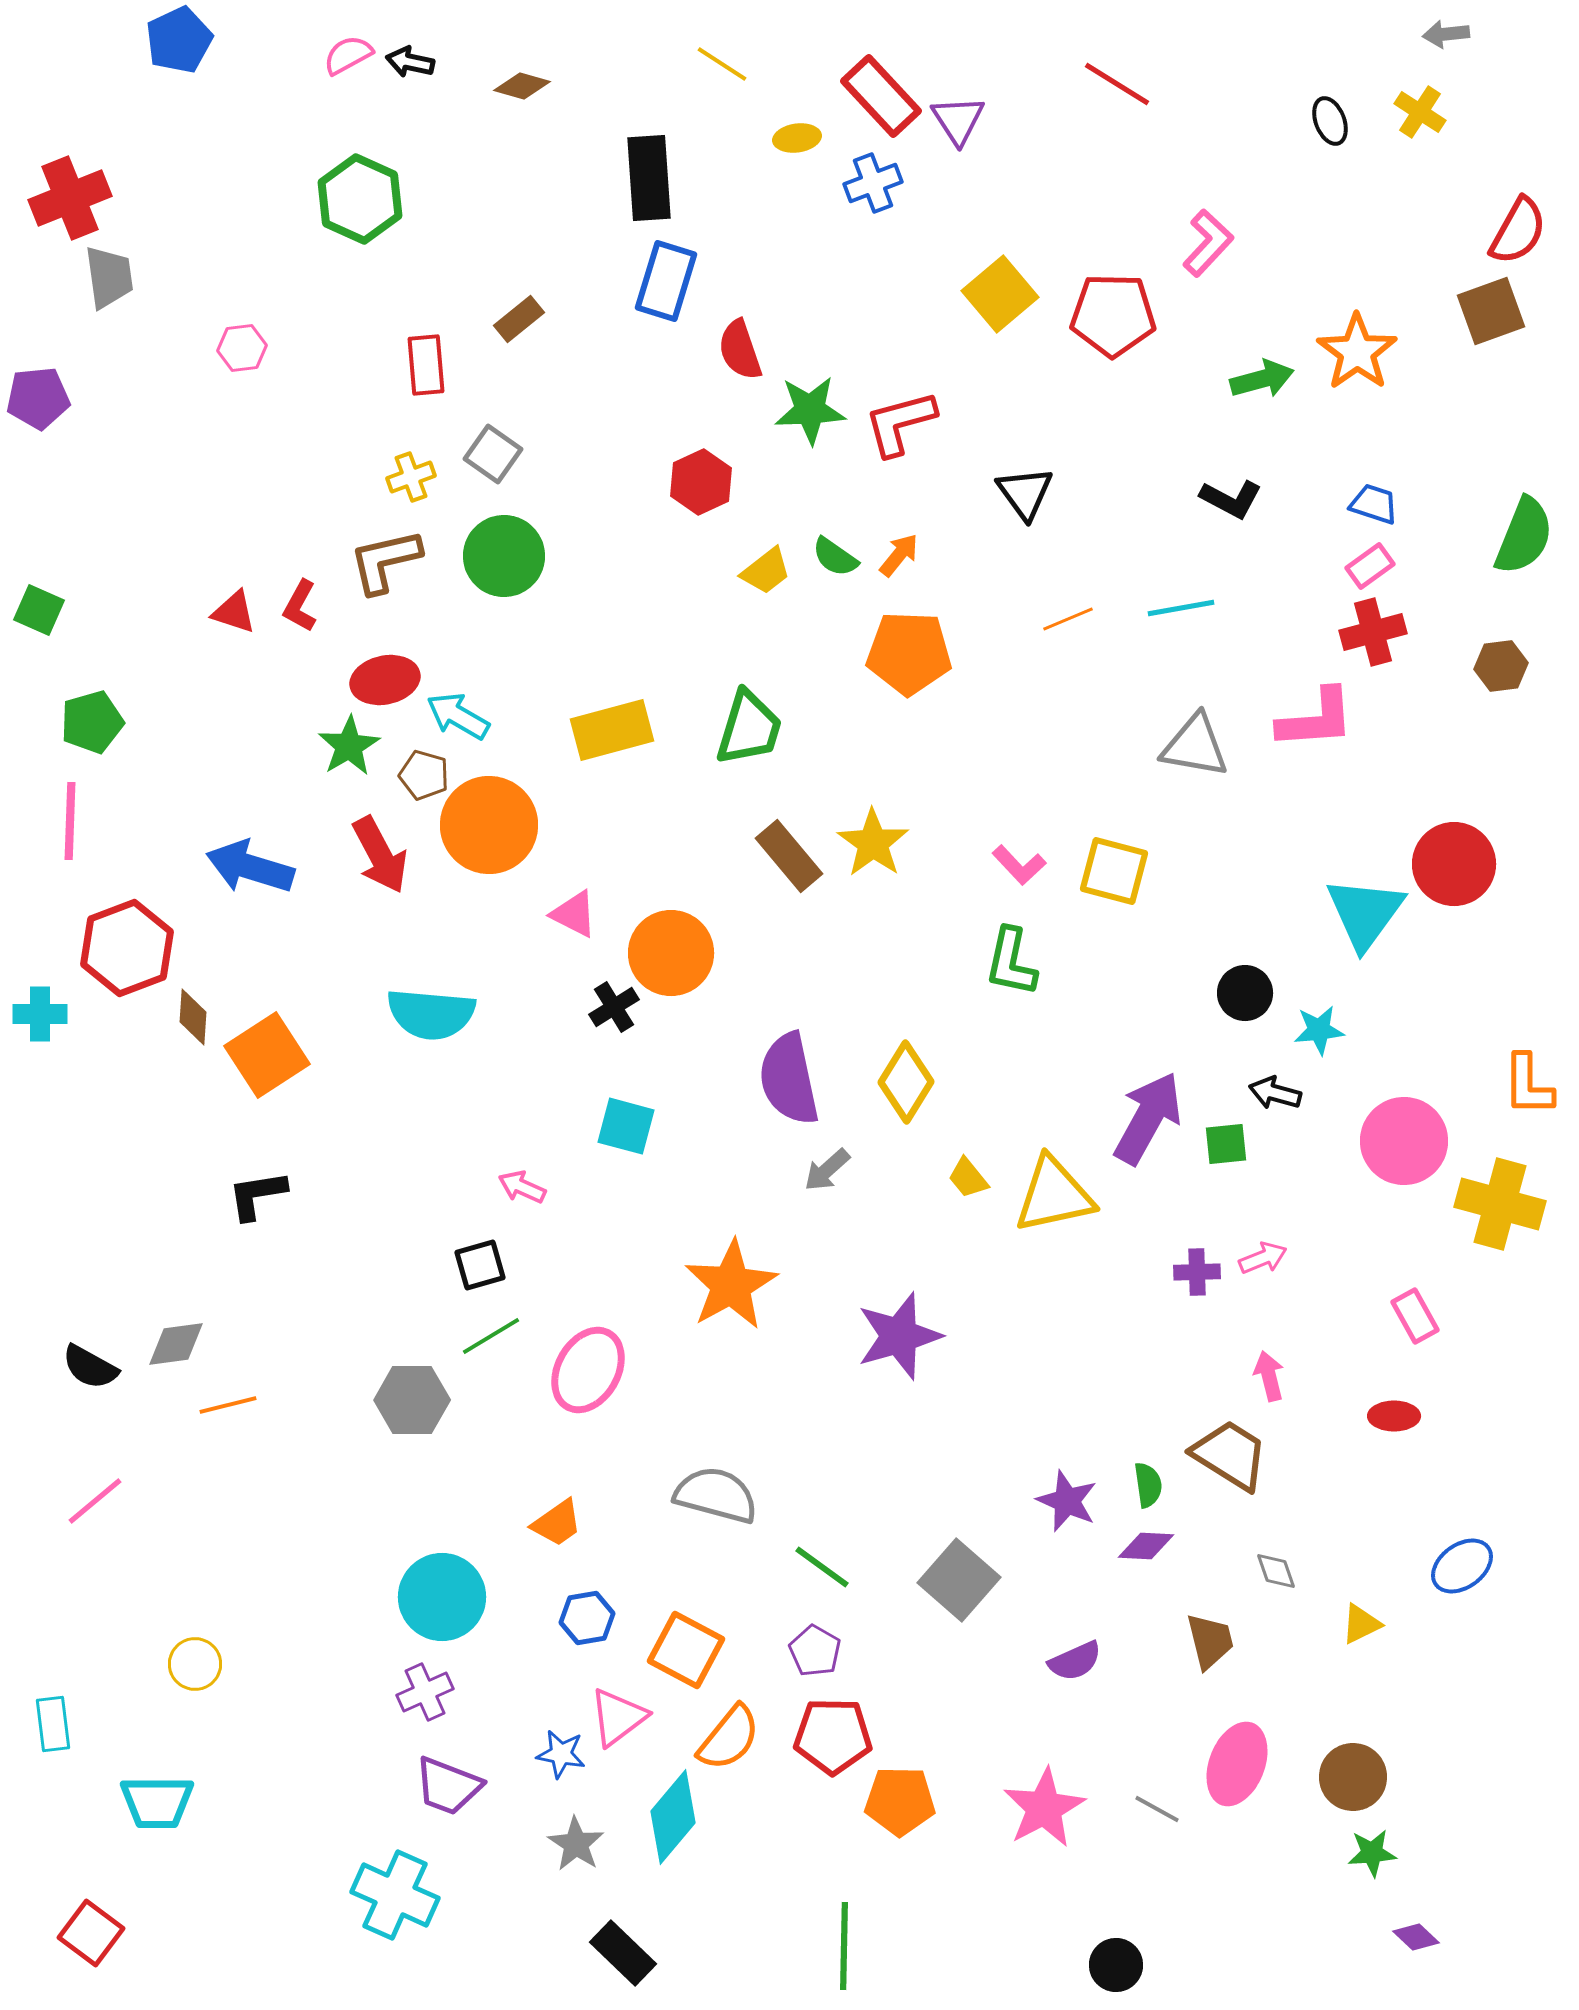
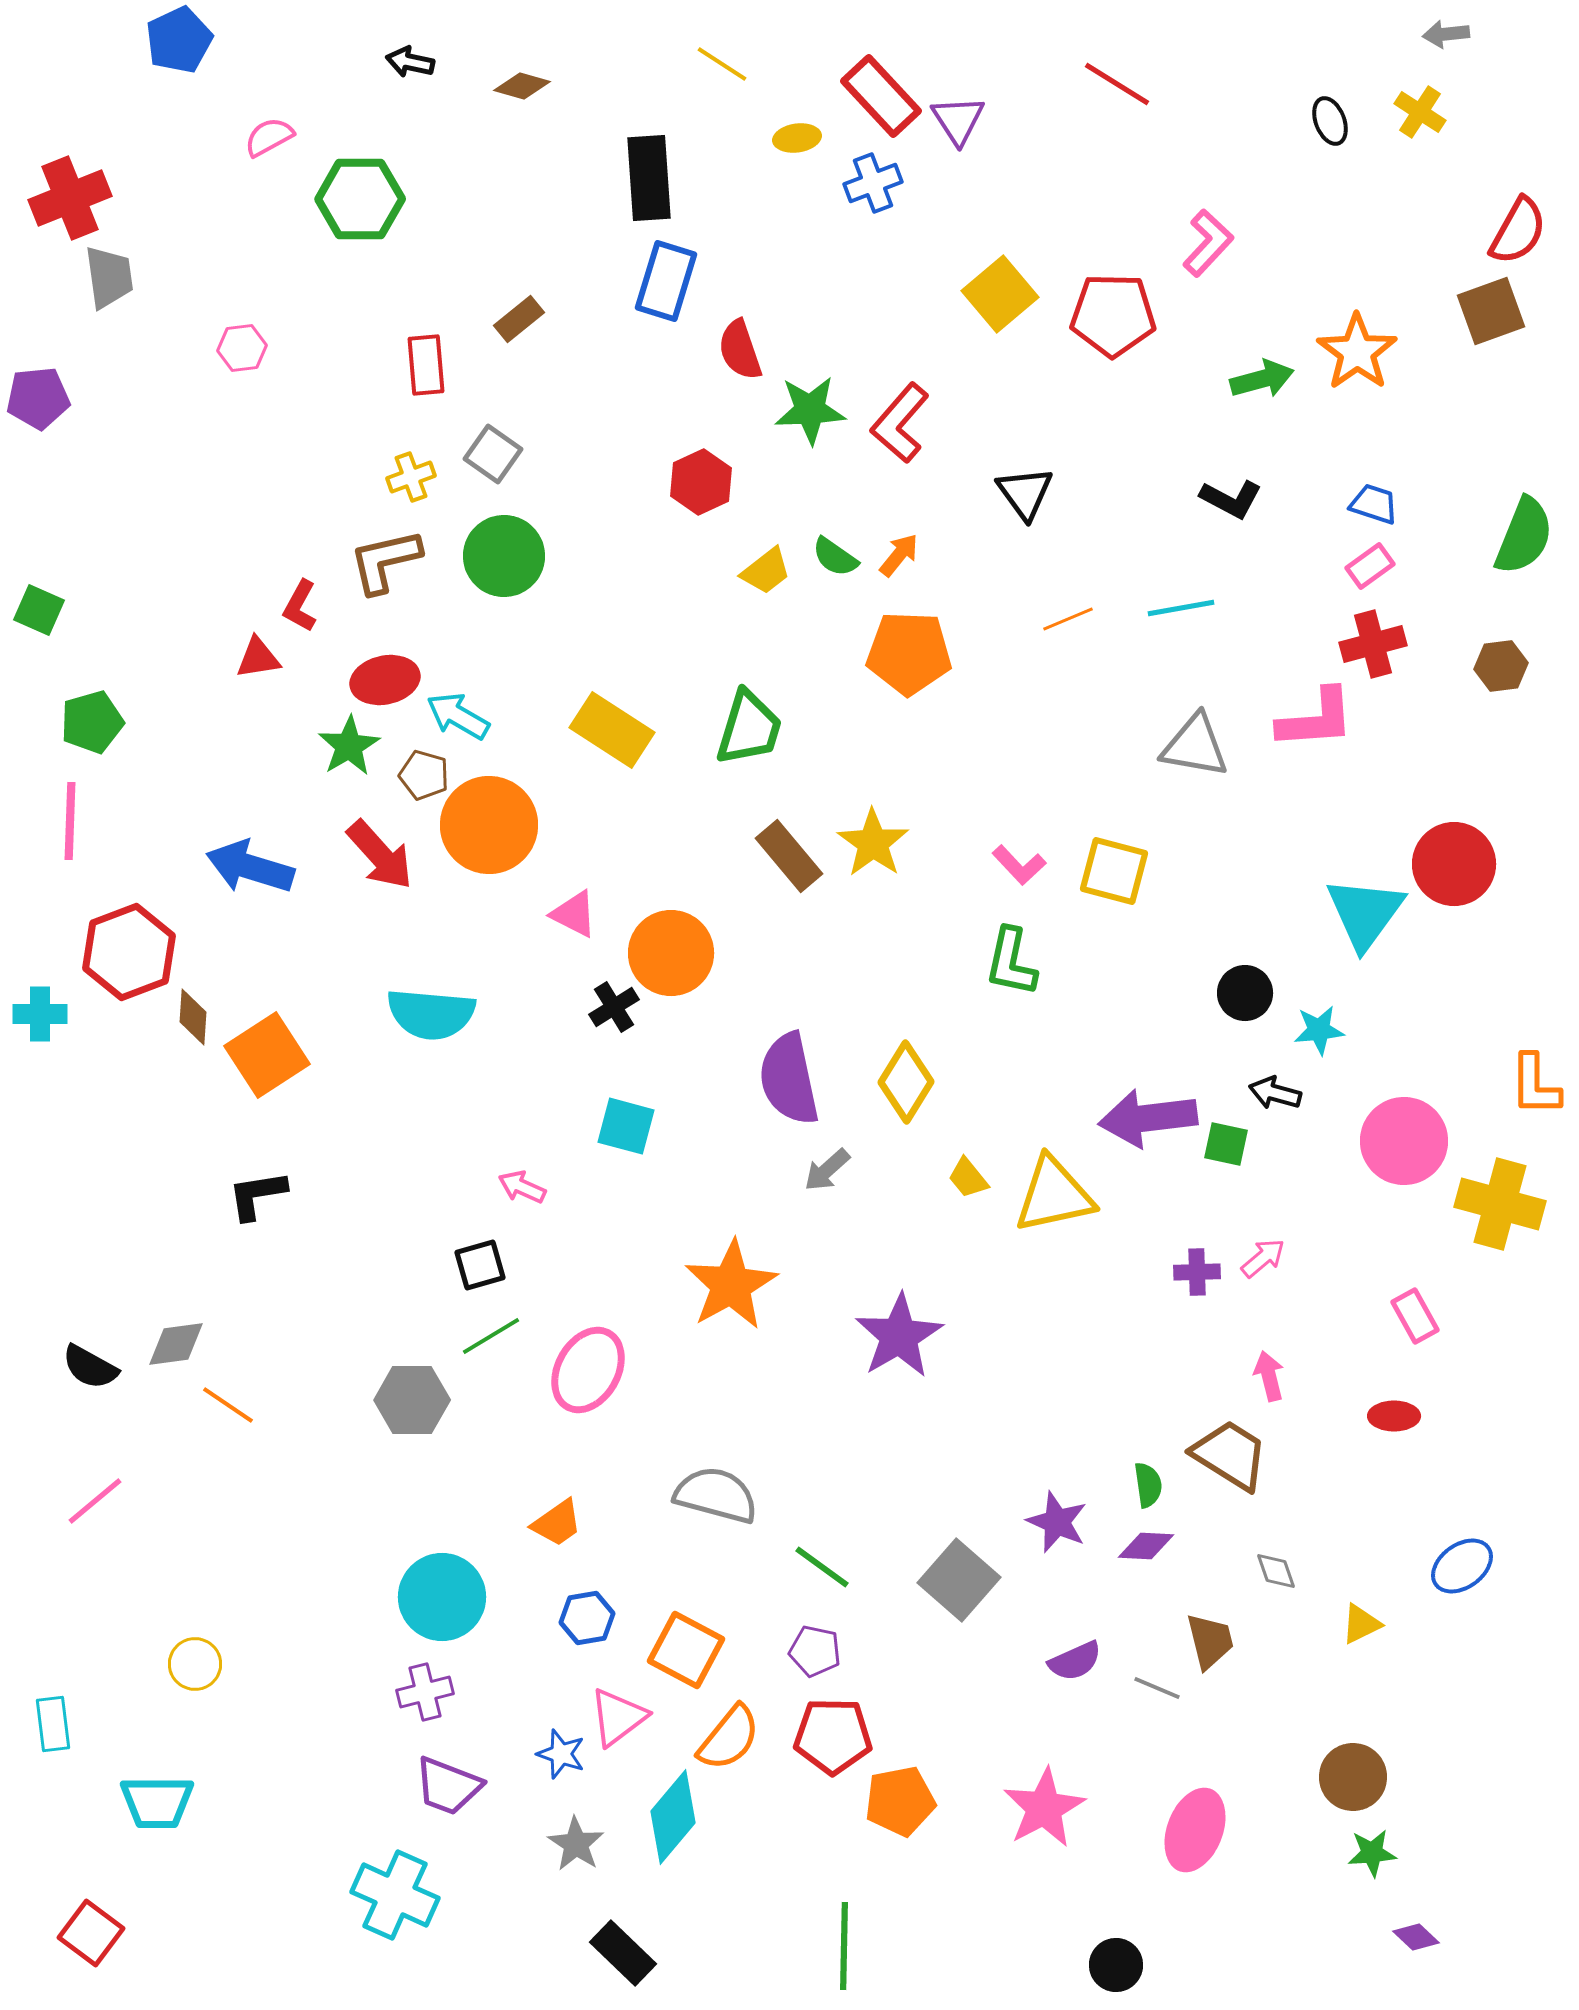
pink semicircle at (348, 55): moved 79 px left, 82 px down
green hexagon at (360, 199): rotated 24 degrees counterclockwise
red L-shape at (900, 423): rotated 34 degrees counterclockwise
red triangle at (234, 612): moved 24 px right, 46 px down; rotated 27 degrees counterclockwise
red cross at (1373, 632): moved 12 px down
yellow rectangle at (612, 730): rotated 48 degrees clockwise
red arrow at (380, 855): rotated 14 degrees counterclockwise
red hexagon at (127, 948): moved 2 px right, 4 px down
orange L-shape at (1528, 1085): moved 7 px right
purple arrow at (1148, 1118): rotated 126 degrees counterclockwise
green square at (1226, 1144): rotated 18 degrees clockwise
pink arrow at (1263, 1258): rotated 18 degrees counterclockwise
purple star at (899, 1336): rotated 14 degrees counterclockwise
orange line at (228, 1405): rotated 48 degrees clockwise
purple star at (1067, 1501): moved 10 px left, 21 px down
purple pentagon at (815, 1651): rotated 18 degrees counterclockwise
purple cross at (425, 1692): rotated 10 degrees clockwise
blue star at (561, 1754): rotated 9 degrees clockwise
pink ellipse at (1237, 1764): moved 42 px left, 66 px down
orange pentagon at (900, 1801): rotated 12 degrees counterclockwise
gray line at (1157, 1809): moved 121 px up; rotated 6 degrees counterclockwise
